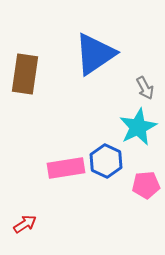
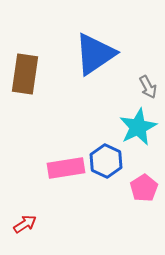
gray arrow: moved 3 px right, 1 px up
pink pentagon: moved 2 px left, 3 px down; rotated 28 degrees counterclockwise
